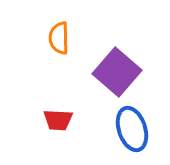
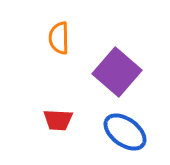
blue ellipse: moved 7 px left, 3 px down; rotated 36 degrees counterclockwise
